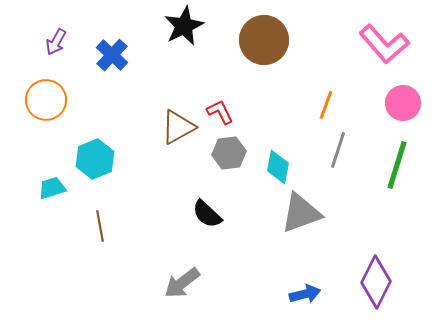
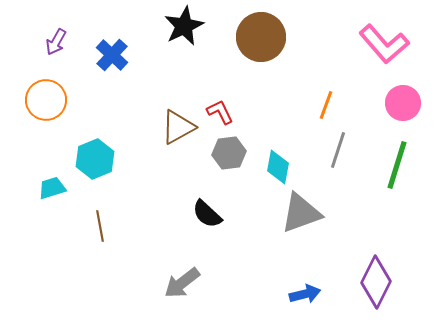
brown circle: moved 3 px left, 3 px up
